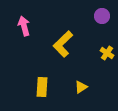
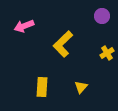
pink arrow: rotated 96 degrees counterclockwise
yellow cross: rotated 24 degrees clockwise
yellow triangle: rotated 16 degrees counterclockwise
